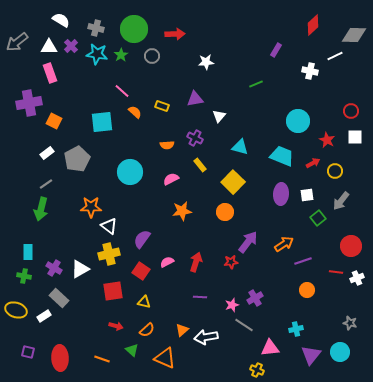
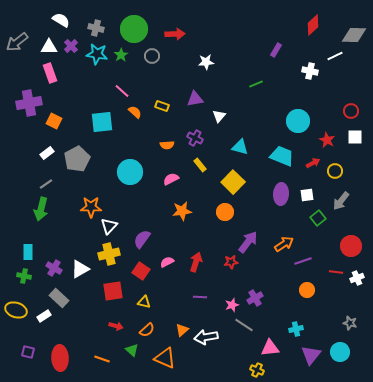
white triangle at (109, 226): rotated 36 degrees clockwise
